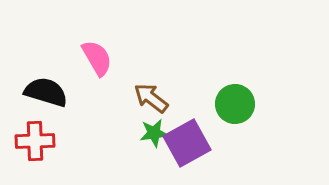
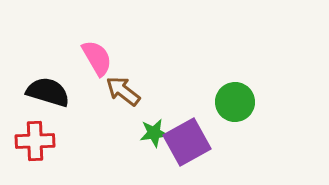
black semicircle: moved 2 px right
brown arrow: moved 28 px left, 7 px up
green circle: moved 2 px up
purple square: moved 1 px up
